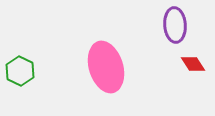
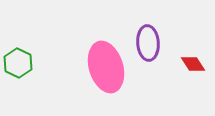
purple ellipse: moved 27 px left, 18 px down
green hexagon: moved 2 px left, 8 px up
